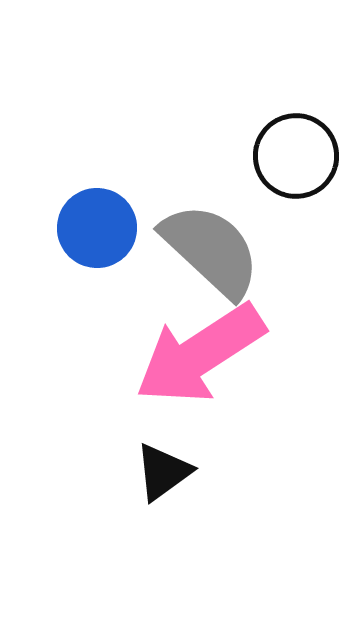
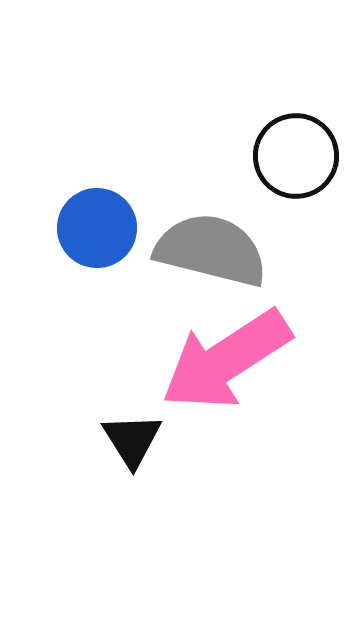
gray semicircle: rotated 29 degrees counterclockwise
pink arrow: moved 26 px right, 6 px down
black triangle: moved 31 px left, 32 px up; rotated 26 degrees counterclockwise
